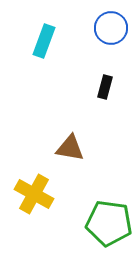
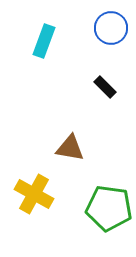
black rectangle: rotated 60 degrees counterclockwise
green pentagon: moved 15 px up
